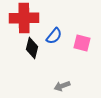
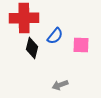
blue semicircle: moved 1 px right
pink square: moved 1 px left, 2 px down; rotated 12 degrees counterclockwise
gray arrow: moved 2 px left, 1 px up
